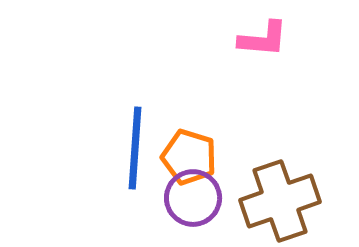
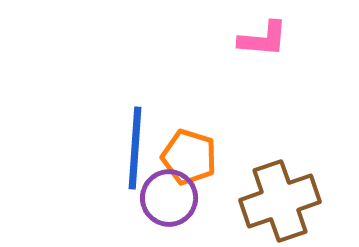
purple circle: moved 24 px left
